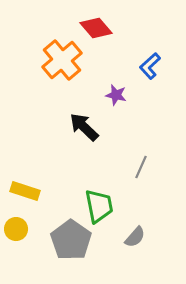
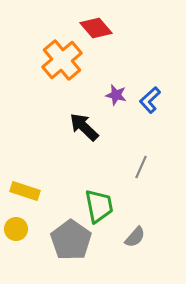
blue L-shape: moved 34 px down
